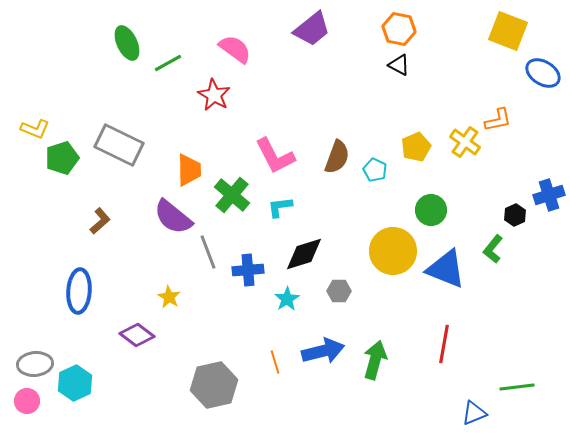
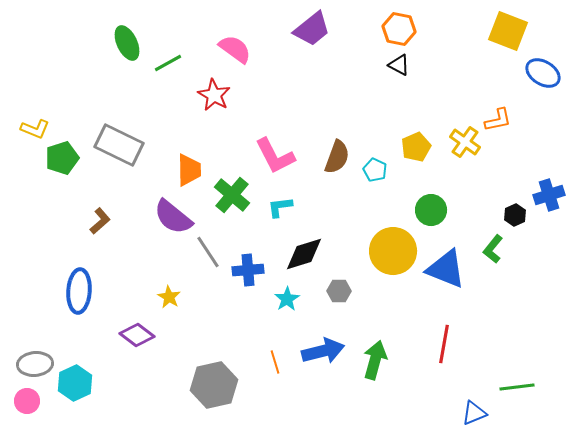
gray line at (208, 252): rotated 12 degrees counterclockwise
